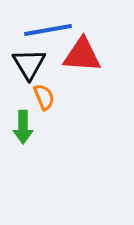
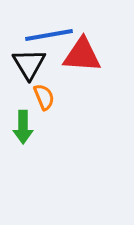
blue line: moved 1 px right, 5 px down
